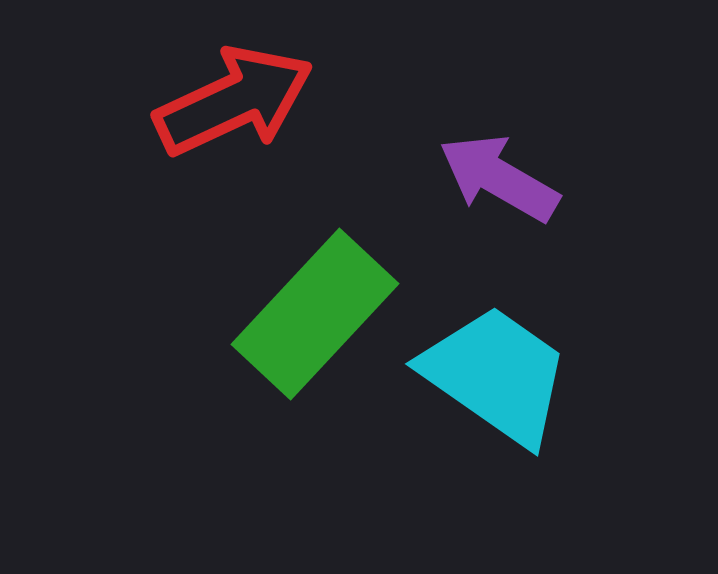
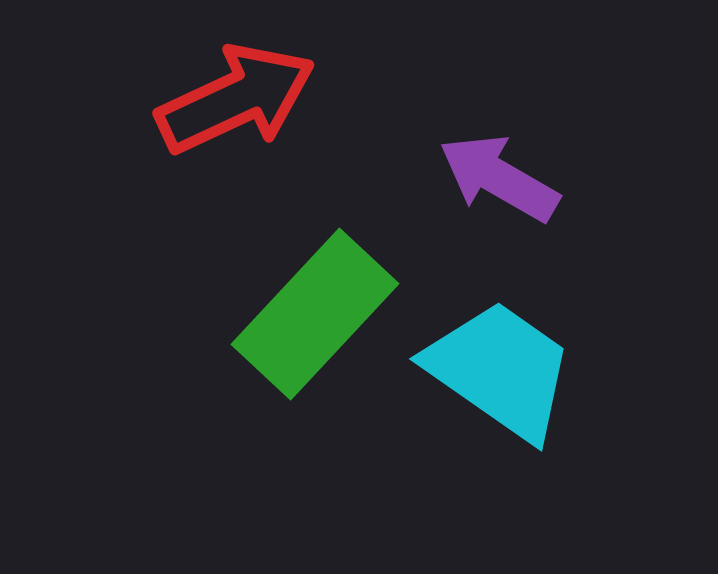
red arrow: moved 2 px right, 2 px up
cyan trapezoid: moved 4 px right, 5 px up
